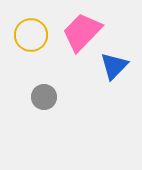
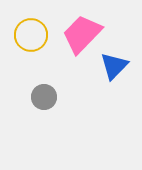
pink trapezoid: moved 2 px down
